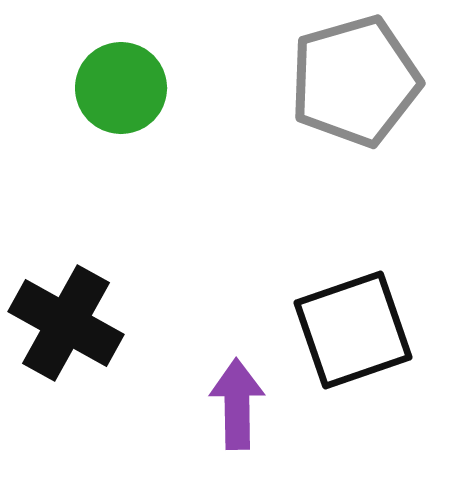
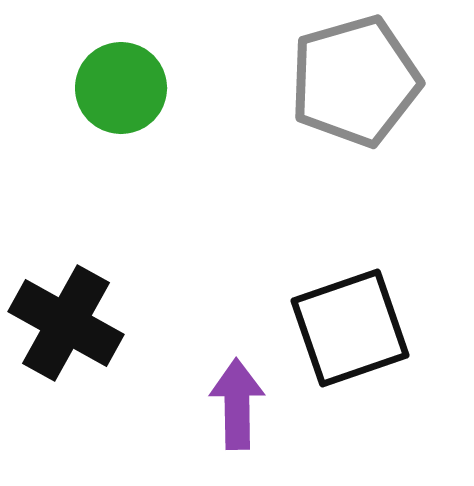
black square: moved 3 px left, 2 px up
